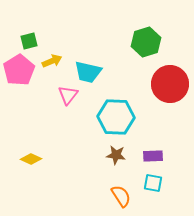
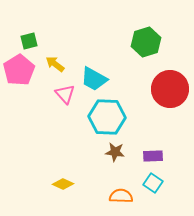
yellow arrow: moved 3 px right, 3 px down; rotated 120 degrees counterclockwise
cyan trapezoid: moved 6 px right, 7 px down; rotated 16 degrees clockwise
red circle: moved 5 px down
pink triangle: moved 3 px left, 1 px up; rotated 20 degrees counterclockwise
cyan hexagon: moved 9 px left
brown star: moved 1 px left, 3 px up
yellow diamond: moved 32 px right, 25 px down
cyan square: rotated 24 degrees clockwise
orange semicircle: rotated 55 degrees counterclockwise
